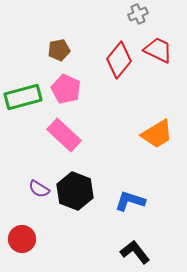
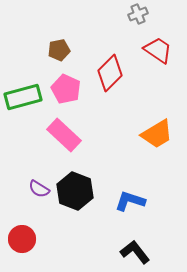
red trapezoid: rotated 8 degrees clockwise
red diamond: moved 9 px left, 13 px down; rotated 6 degrees clockwise
